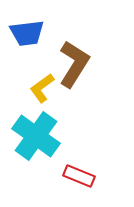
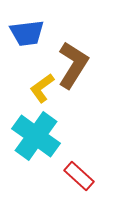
brown L-shape: moved 1 px left, 1 px down
red rectangle: rotated 20 degrees clockwise
